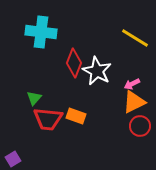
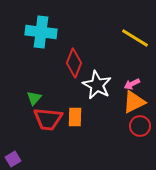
white star: moved 14 px down
orange rectangle: moved 1 px left, 1 px down; rotated 72 degrees clockwise
